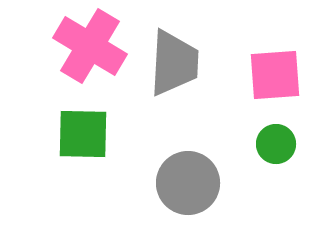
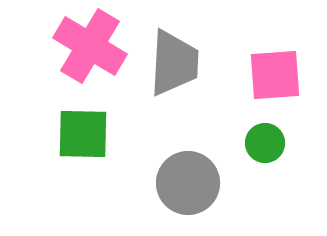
green circle: moved 11 px left, 1 px up
